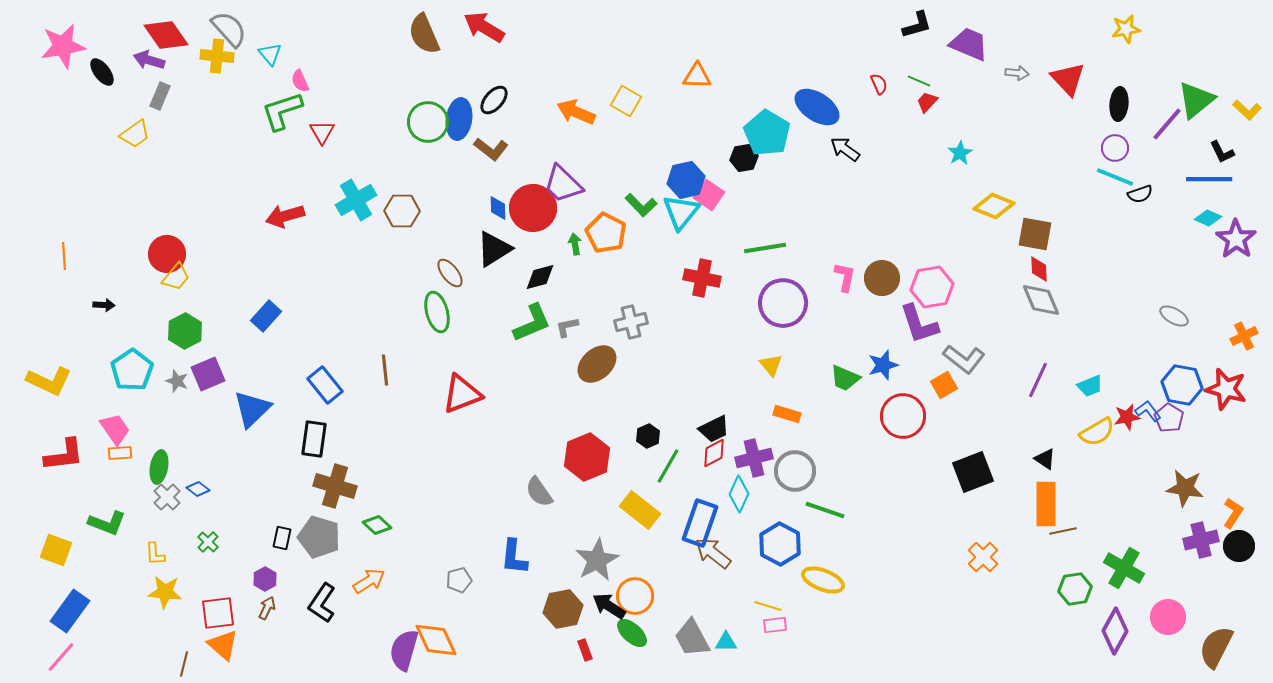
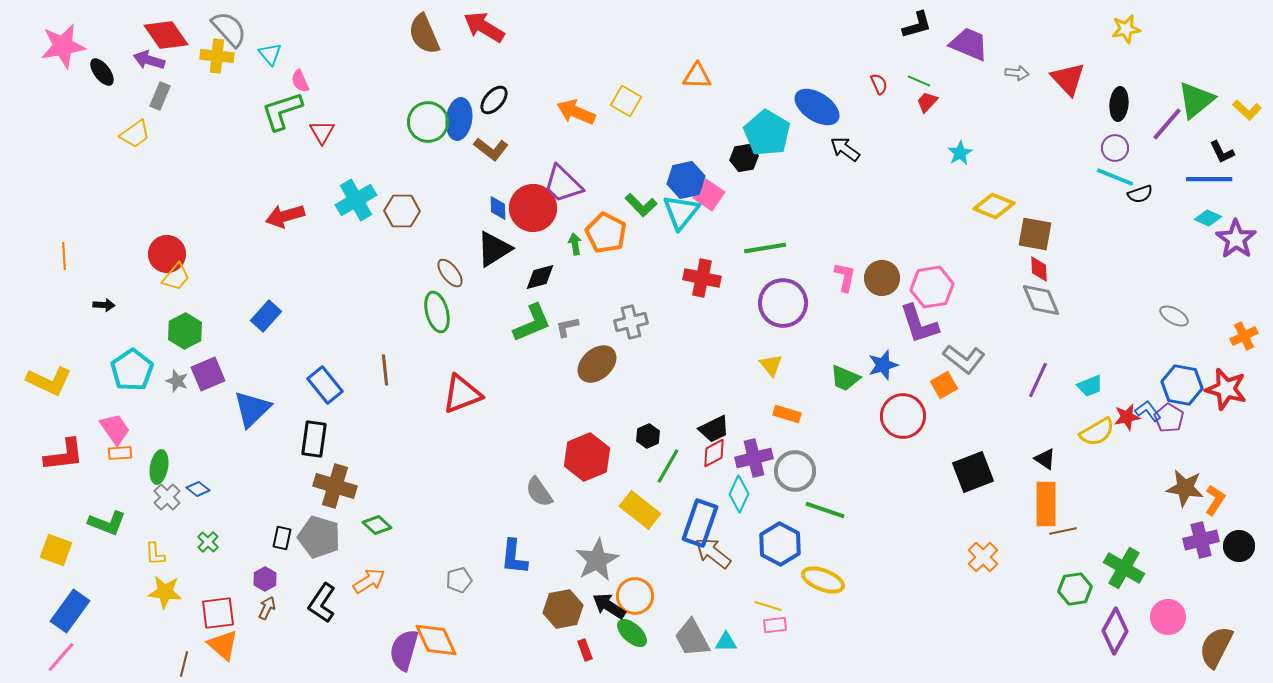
orange L-shape at (1233, 513): moved 18 px left, 13 px up
